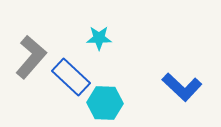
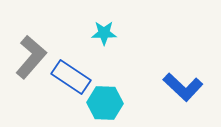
cyan star: moved 5 px right, 5 px up
blue rectangle: rotated 9 degrees counterclockwise
blue L-shape: moved 1 px right
